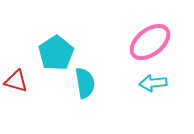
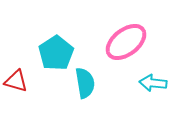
pink ellipse: moved 24 px left
cyan arrow: rotated 12 degrees clockwise
